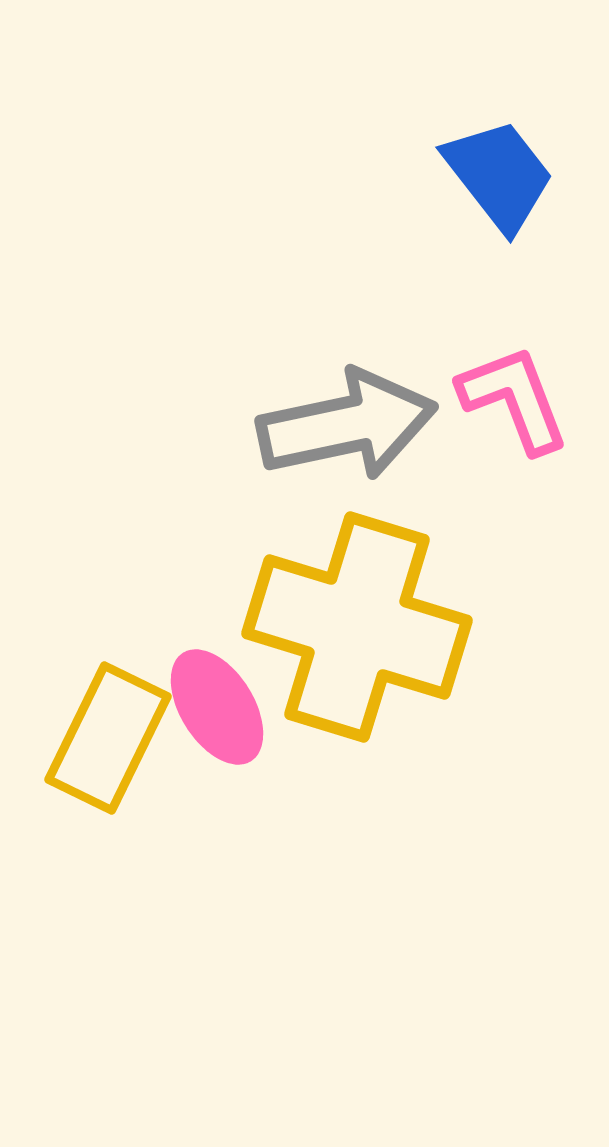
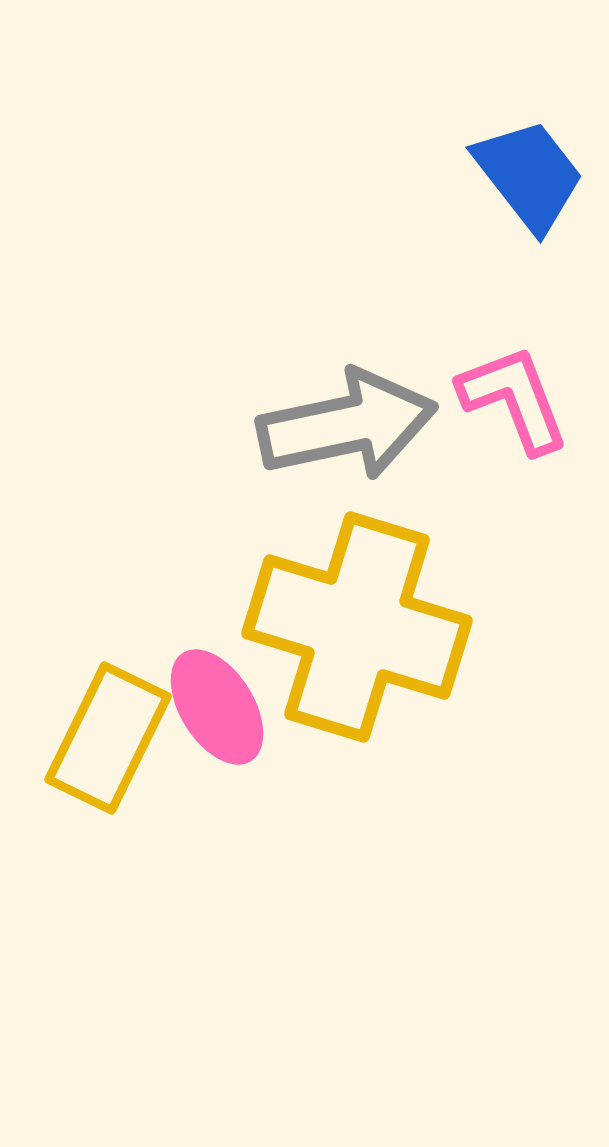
blue trapezoid: moved 30 px right
